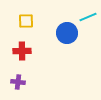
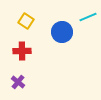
yellow square: rotated 35 degrees clockwise
blue circle: moved 5 px left, 1 px up
purple cross: rotated 32 degrees clockwise
